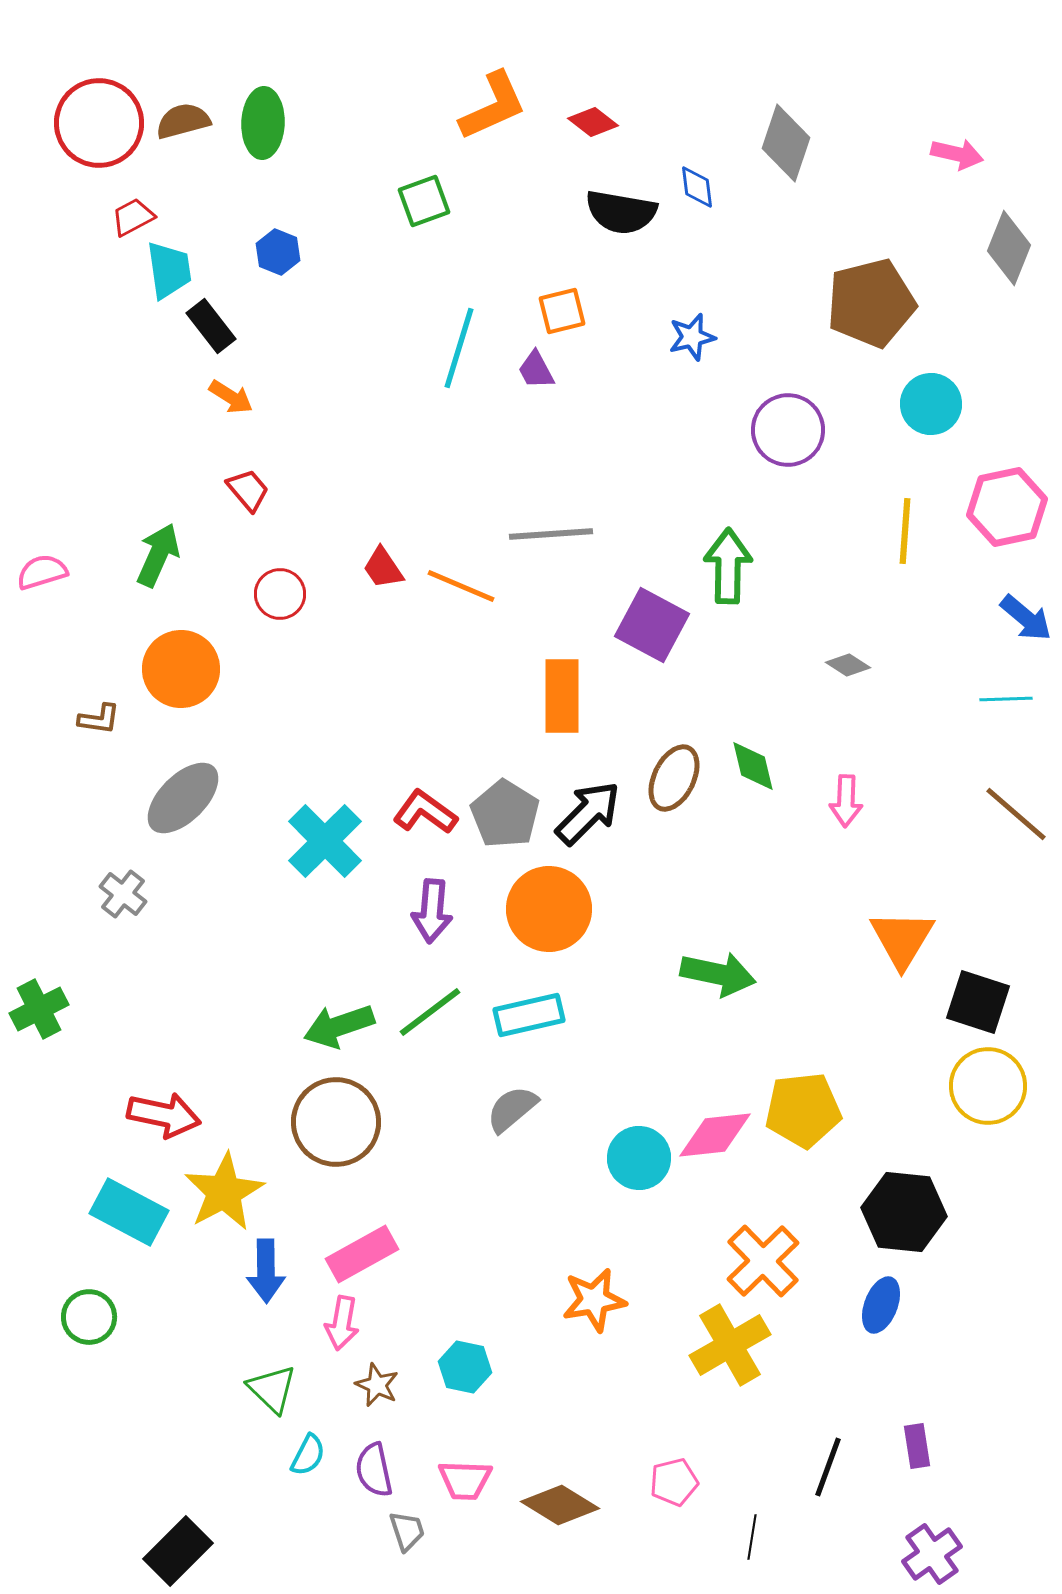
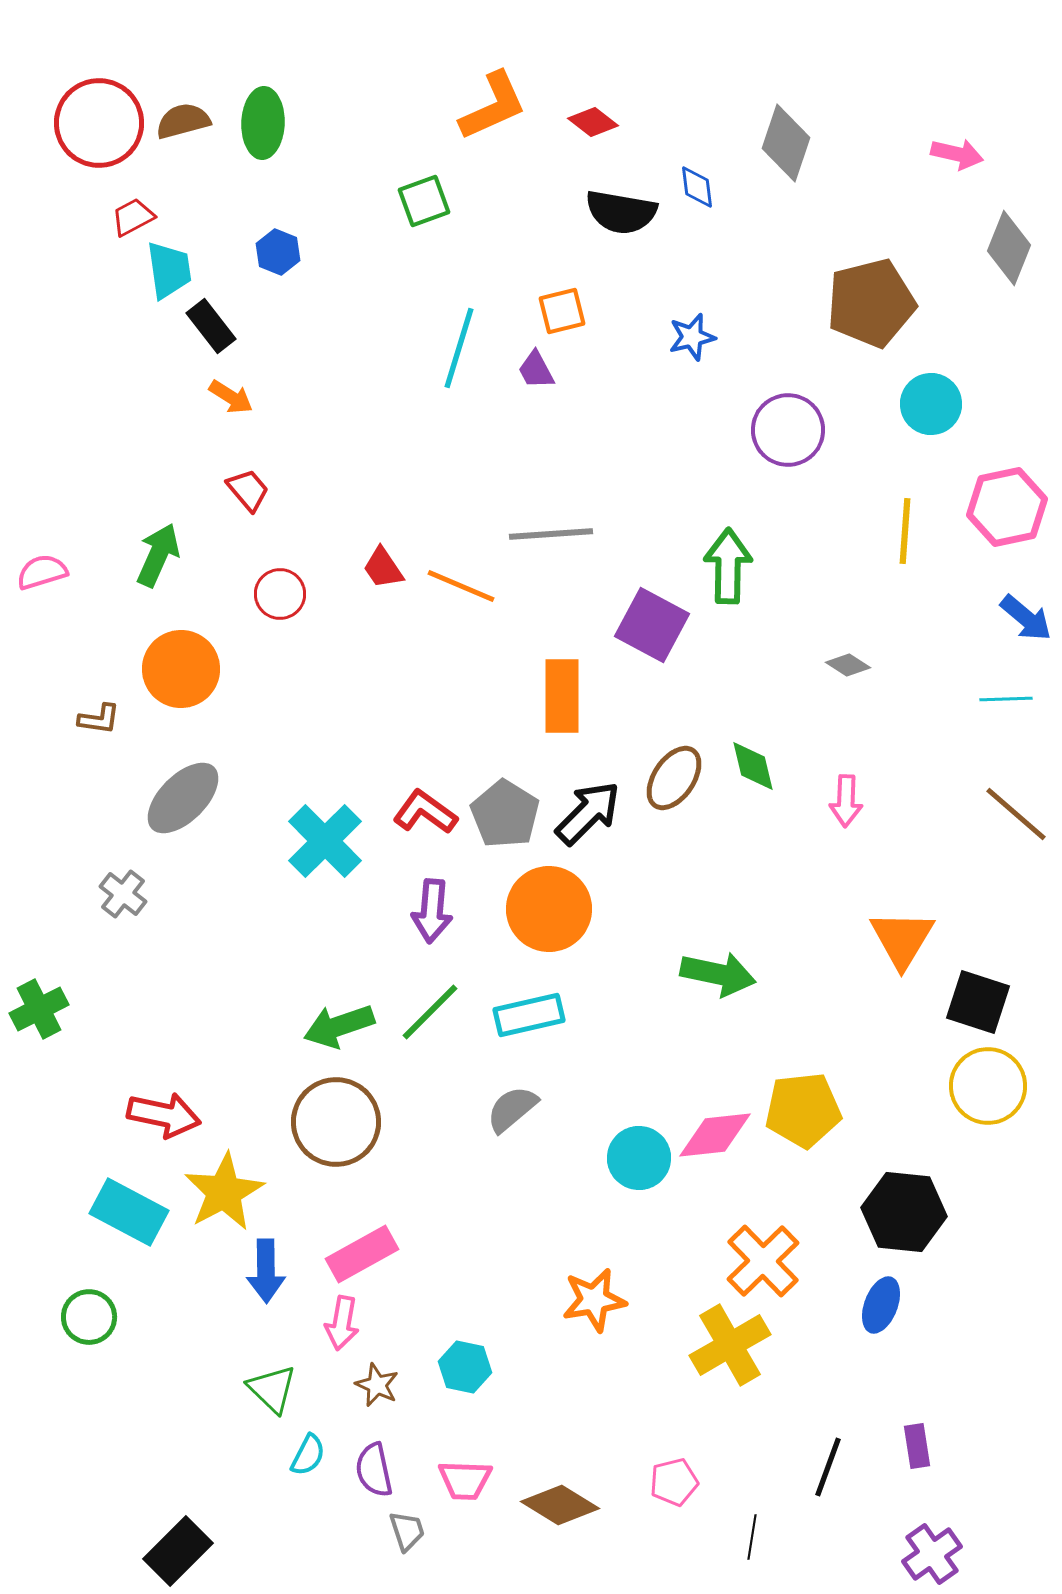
brown ellipse at (674, 778): rotated 8 degrees clockwise
green line at (430, 1012): rotated 8 degrees counterclockwise
